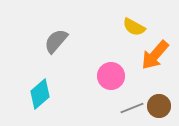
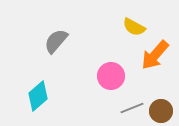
cyan diamond: moved 2 px left, 2 px down
brown circle: moved 2 px right, 5 px down
